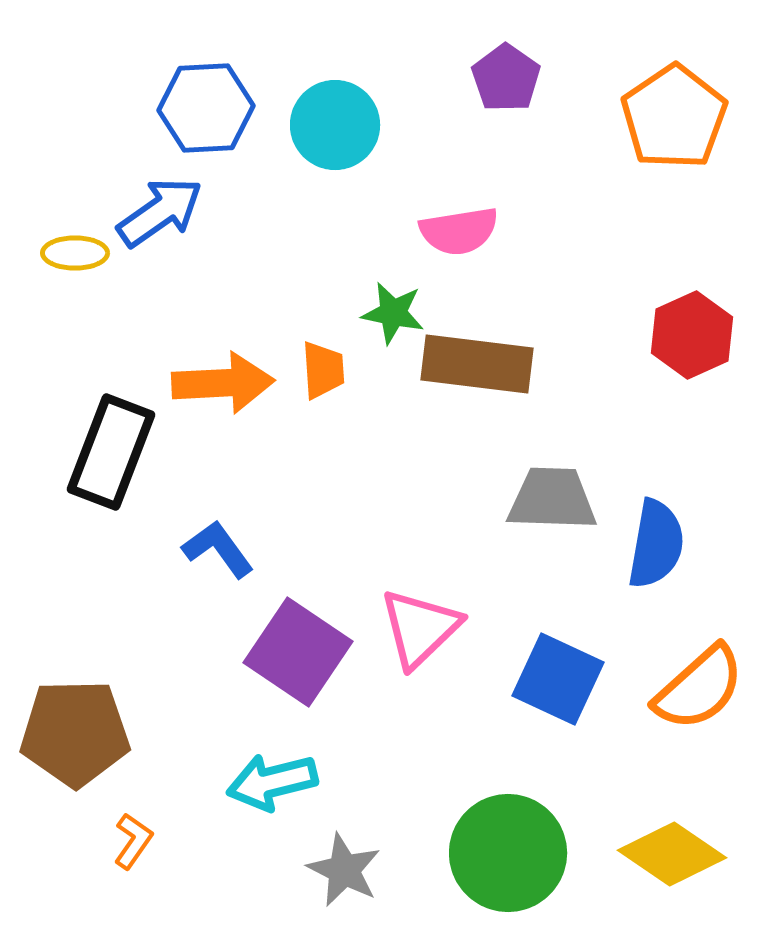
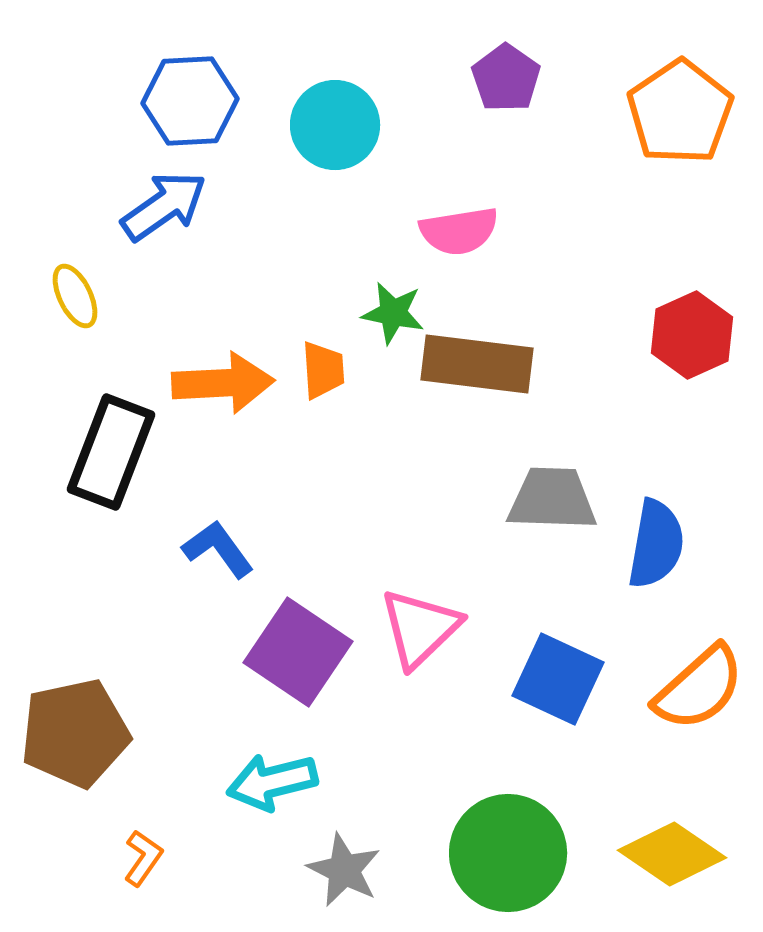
blue hexagon: moved 16 px left, 7 px up
orange pentagon: moved 6 px right, 5 px up
blue arrow: moved 4 px right, 6 px up
yellow ellipse: moved 43 px down; rotated 64 degrees clockwise
brown pentagon: rotated 11 degrees counterclockwise
orange L-shape: moved 10 px right, 17 px down
